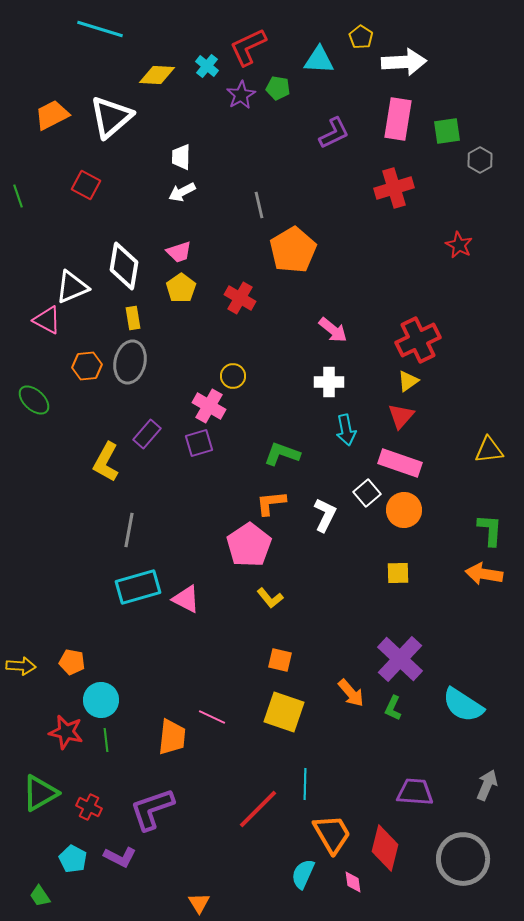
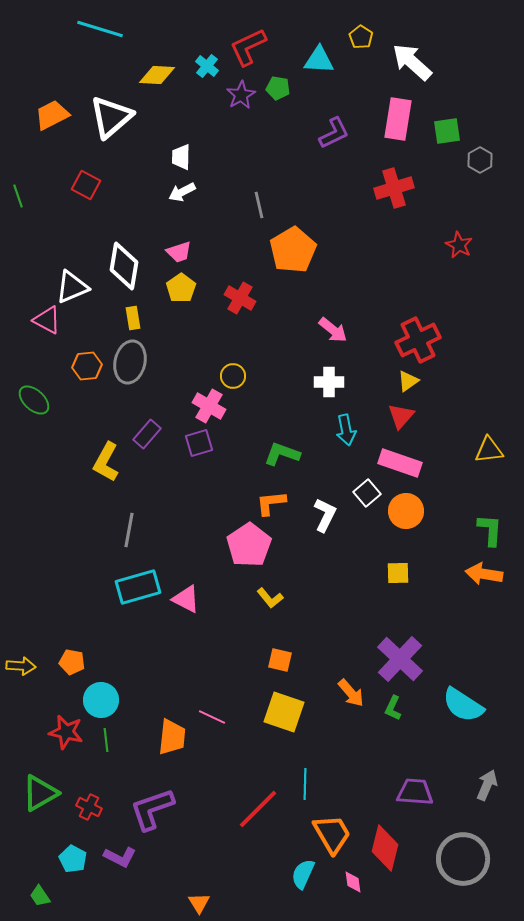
white arrow at (404, 62): moved 8 px right; rotated 135 degrees counterclockwise
orange circle at (404, 510): moved 2 px right, 1 px down
